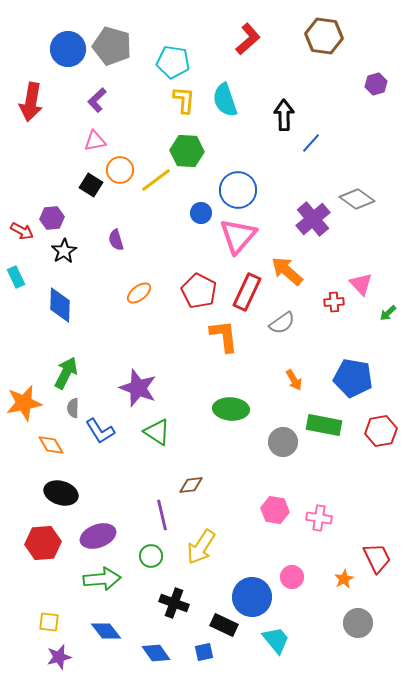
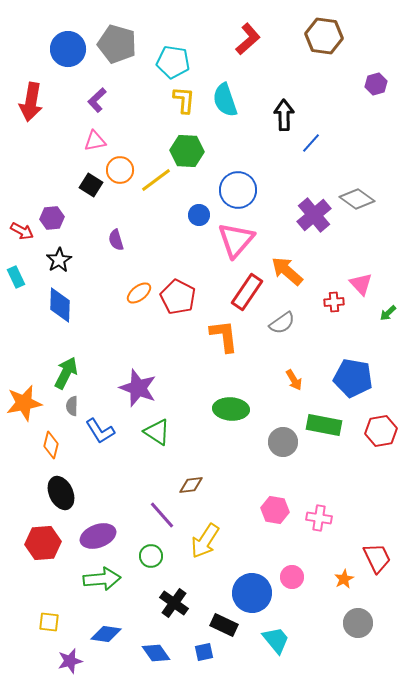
gray pentagon at (112, 46): moved 5 px right, 2 px up
blue circle at (201, 213): moved 2 px left, 2 px down
purple cross at (313, 219): moved 1 px right, 4 px up
pink triangle at (238, 236): moved 2 px left, 4 px down
black star at (64, 251): moved 5 px left, 9 px down
red pentagon at (199, 291): moved 21 px left, 6 px down
red rectangle at (247, 292): rotated 9 degrees clockwise
gray semicircle at (73, 408): moved 1 px left, 2 px up
orange diamond at (51, 445): rotated 44 degrees clockwise
black ellipse at (61, 493): rotated 48 degrees clockwise
purple line at (162, 515): rotated 28 degrees counterclockwise
yellow arrow at (201, 547): moved 4 px right, 6 px up
blue circle at (252, 597): moved 4 px up
black cross at (174, 603): rotated 16 degrees clockwise
blue diamond at (106, 631): moved 3 px down; rotated 44 degrees counterclockwise
purple star at (59, 657): moved 11 px right, 4 px down
